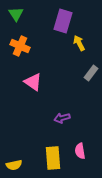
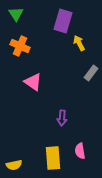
purple arrow: rotated 70 degrees counterclockwise
